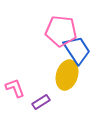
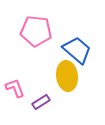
pink pentagon: moved 25 px left
blue trapezoid: rotated 16 degrees counterclockwise
yellow ellipse: moved 1 px down; rotated 24 degrees counterclockwise
